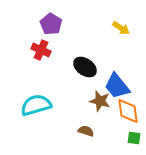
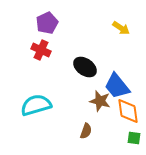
purple pentagon: moved 4 px left, 1 px up; rotated 15 degrees clockwise
brown semicircle: rotated 91 degrees clockwise
